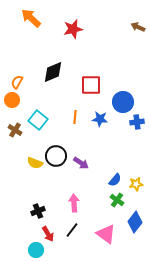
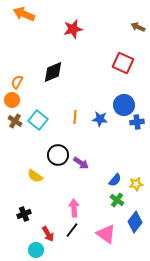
orange arrow: moved 7 px left, 4 px up; rotated 20 degrees counterclockwise
red square: moved 32 px right, 22 px up; rotated 25 degrees clockwise
blue circle: moved 1 px right, 3 px down
brown cross: moved 9 px up
black circle: moved 2 px right, 1 px up
yellow semicircle: moved 13 px down; rotated 14 degrees clockwise
pink arrow: moved 5 px down
black cross: moved 14 px left, 3 px down
